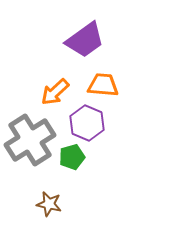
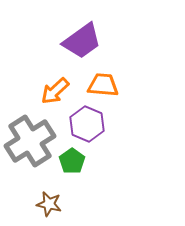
purple trapezoid: moved 3 px left, 1 px down
orange arrow: moved 1 px up
purple hexagon: moved 1 px down
gray cross: moved 1 px down
green pentagon: moved 4 px down; rotated 20 degrees counterclockwise
